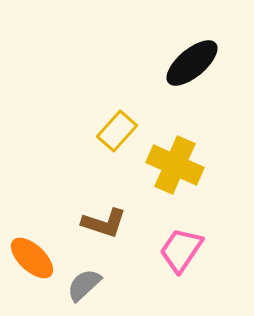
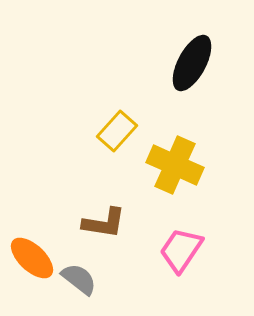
black ellipse: rotated 22 degrees counterclockwise
brown L-shape: rotated 9 degrees counterclockwise
gray semicircle: moved 5 px left, 6 px up; rotated 81 degrees clockwise
